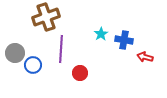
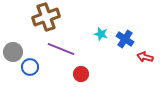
cyan star: rotated 24 degrees counterclockwise
blue cross: moved 1 px right, 1 px up; rotated 24 degrees clockwise
purple line: rotated 72 degrees counterclockwise
gray circle: moved 2 px left, 1 px up
blue circle: moved 3 px left, 2 px down
red circle: moved 1 px right, 1 px down
